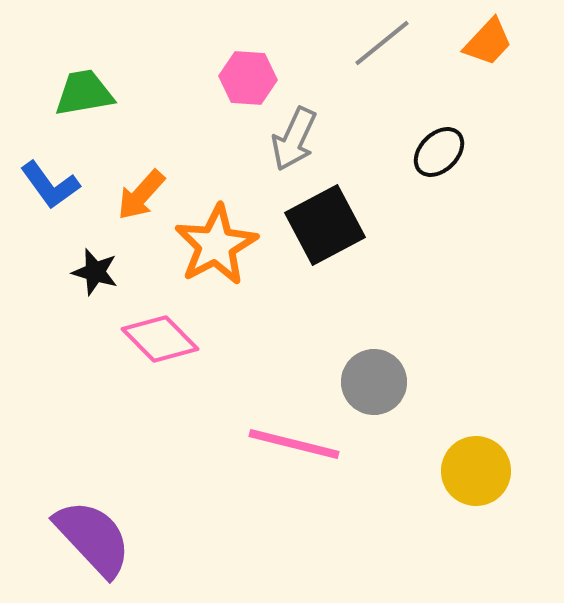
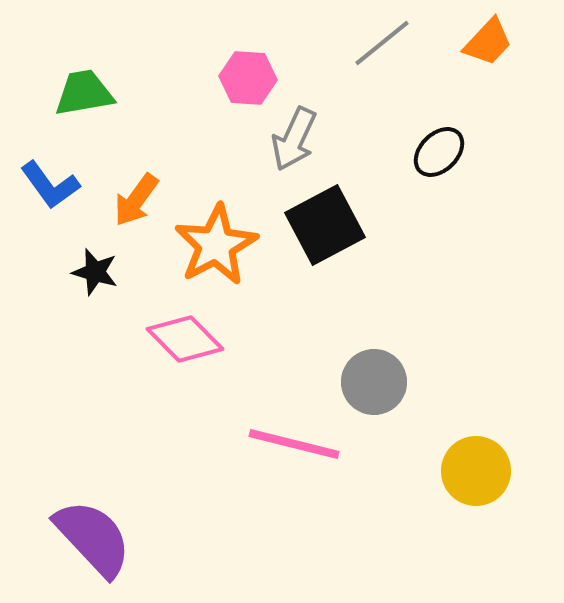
orange arrow: moved 5 px left, 5 px down; rotated 6 degrees counterclockwise
pink diamond: moved 25 px right
